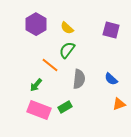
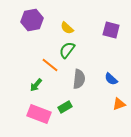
purple hexagon: moved 4 px left, 4 px up; rotated 20 degrees clockwise
pink rectangle: moved 4 px down
